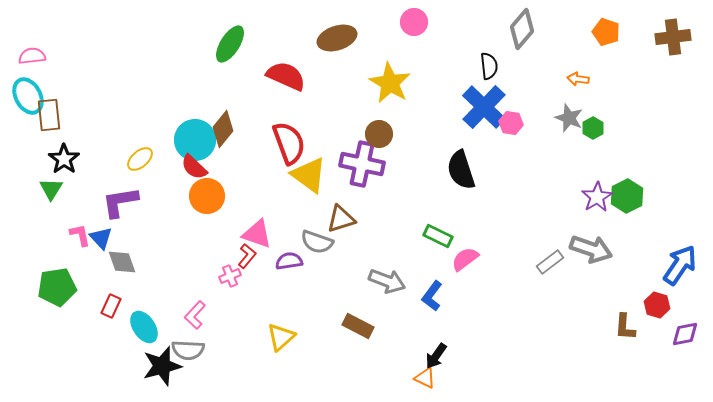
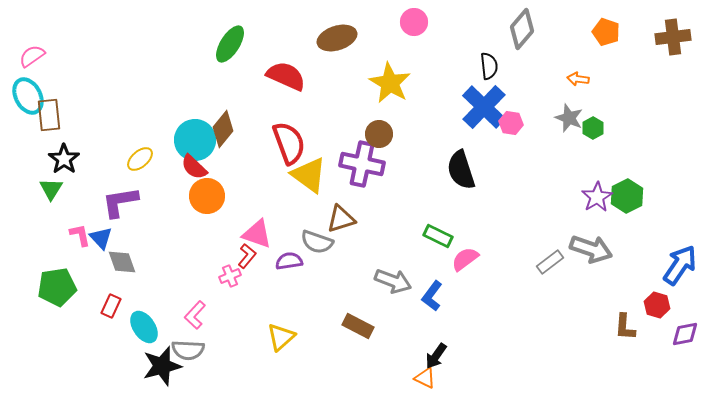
pink semicircle at (32, 56): rotated 28 degrees counterclockwise
gray arrow at (387, 281): moved 6 px right
